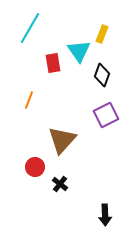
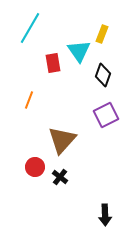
black diamond: moved 1 px right
black cross: moved 7 px up
